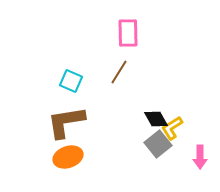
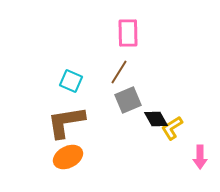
gray square: moved 30 px left, 44 px up; rotated 16 degrees clockwise
orange ellipse: rotated 8 degrees counterclockwise
